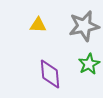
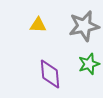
green star: rotated 10 degrees clockwise
